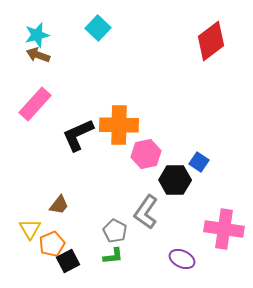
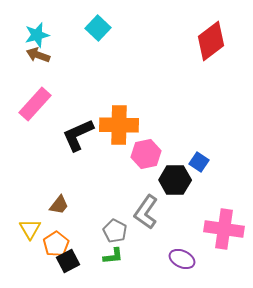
orange pentagon: moved 4 px right; rotated 10 degrees counterclockwise
